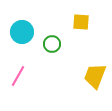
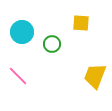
yellow square: moved 1 px down
pink line: rotated 75 degrees counterclockwise
